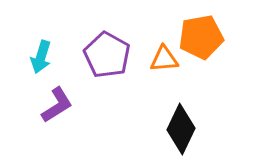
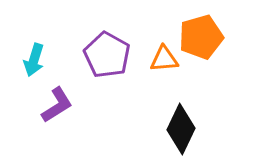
orange pentagon: rotated 6 degrees counterclockwise
cyan arrow: moved 7 px left, 3 px down
